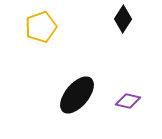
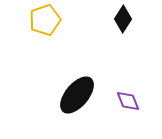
yellow pentagon: moved 4 px right, 7 px up
purple diamond: rotated 55 degrees clockwise
